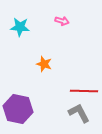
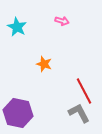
cyan star: moved 3 px left; rotated 24 degrees clockwise
red line: rotated 60 degrees clockwise
purple hexagon: moved 4 px down
